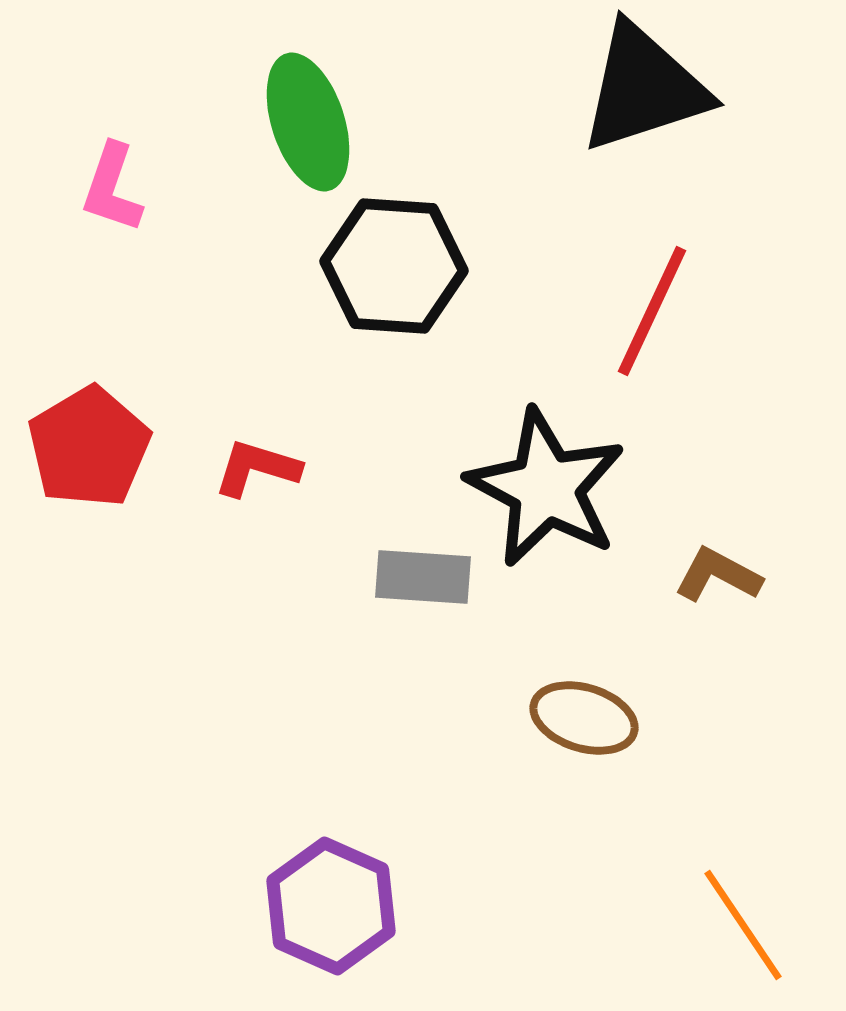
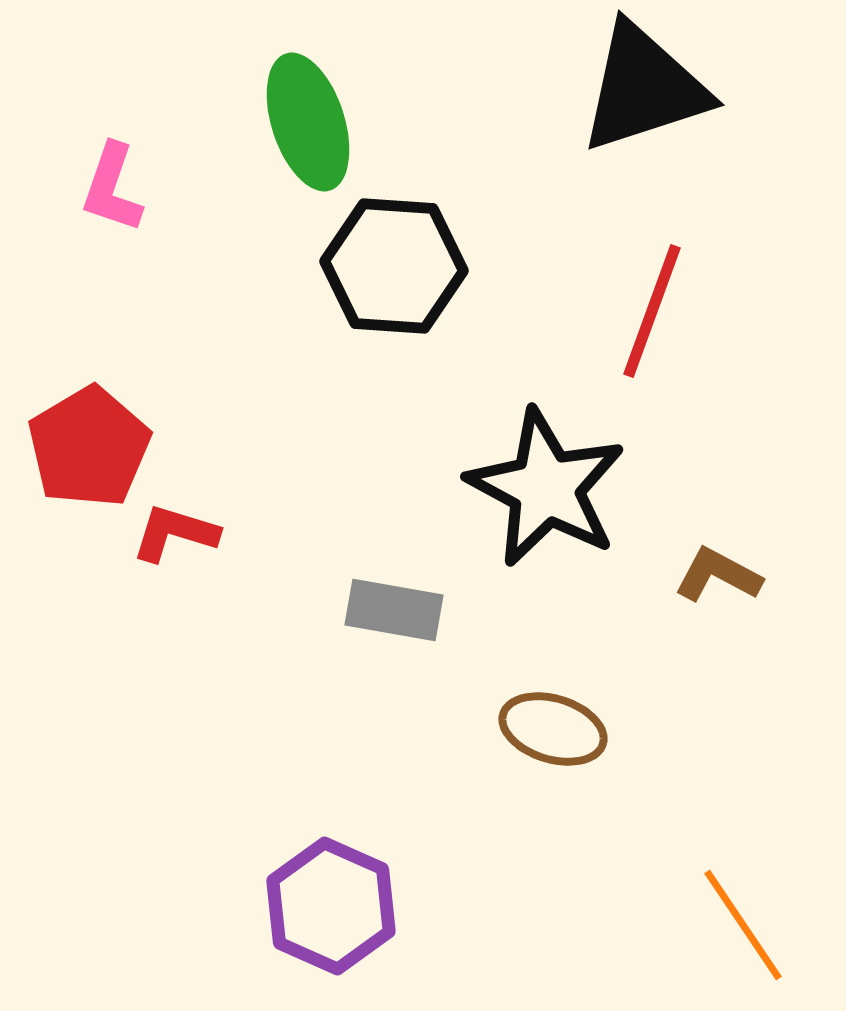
red line: rotated 5 degrees counterclockwise
red L-shape: moved 82 px left, 65 px down
gray rectangle: moved 29 px left, 33 px down; rotated 6 degrees clockwise
brown ellipse: moved 31 px left, 11 px down
